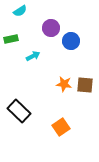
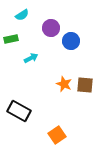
cyan semicircle: moved 2 px right, 4 px down
cyan arrow: moved 2 px left, 2 px down
orange star: rotated 14 degrees clockwise
black rectangle: rotated 15 degrees counterclockwise
orange square: moved 4 px left, 8 px down
